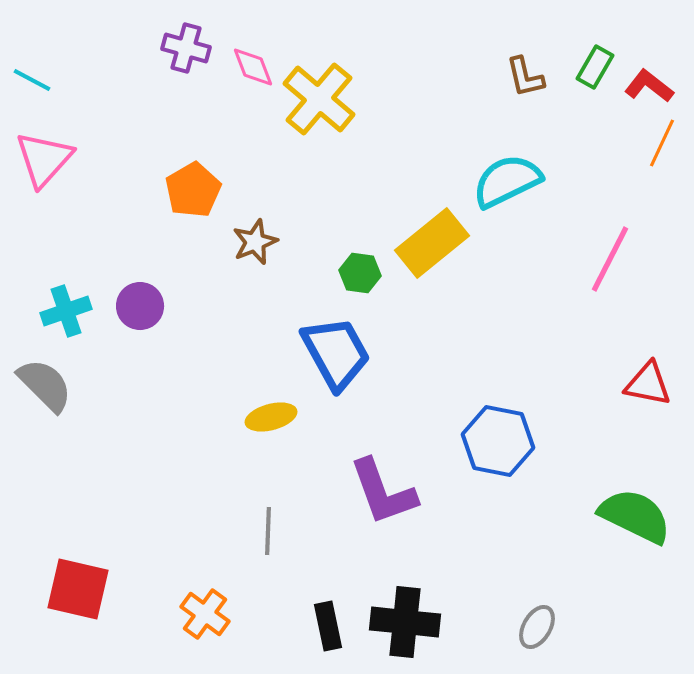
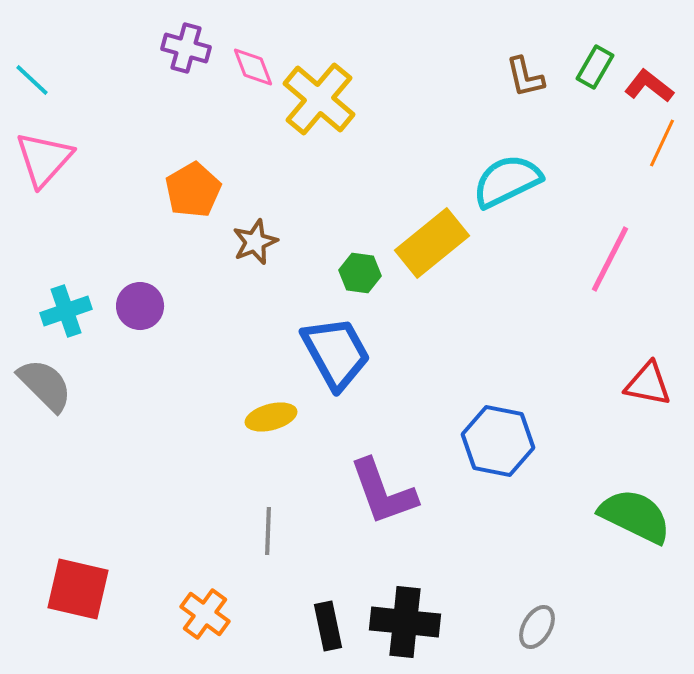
cyan line: rotated 15 degrees clockwise
